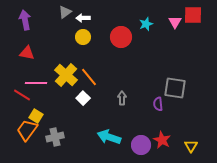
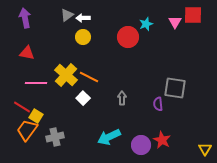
gray triangle: moved 2 px right, 3 px down
purple arrow: moved 2 px up
red circle: moved 7 px right
orange line: rotated 24 degrees counterclockwise
red line: moved 12 px down
cyan arrow: rotated 45 degrees counterclockwise
yellow triangle: moved 14 px right, 3 px down
